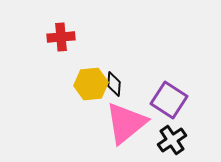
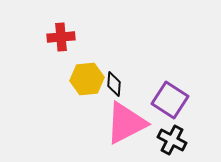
yellow hexagon: moved 4 px left, 5 px up
purple square: moved 1 px right
pink triangle: rotated 12 degrees clockwise
black cross: rotated 28 degrees counterclockwise
